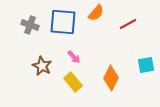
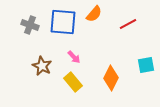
orange semicircle: moved 2 px left, 1 px down
